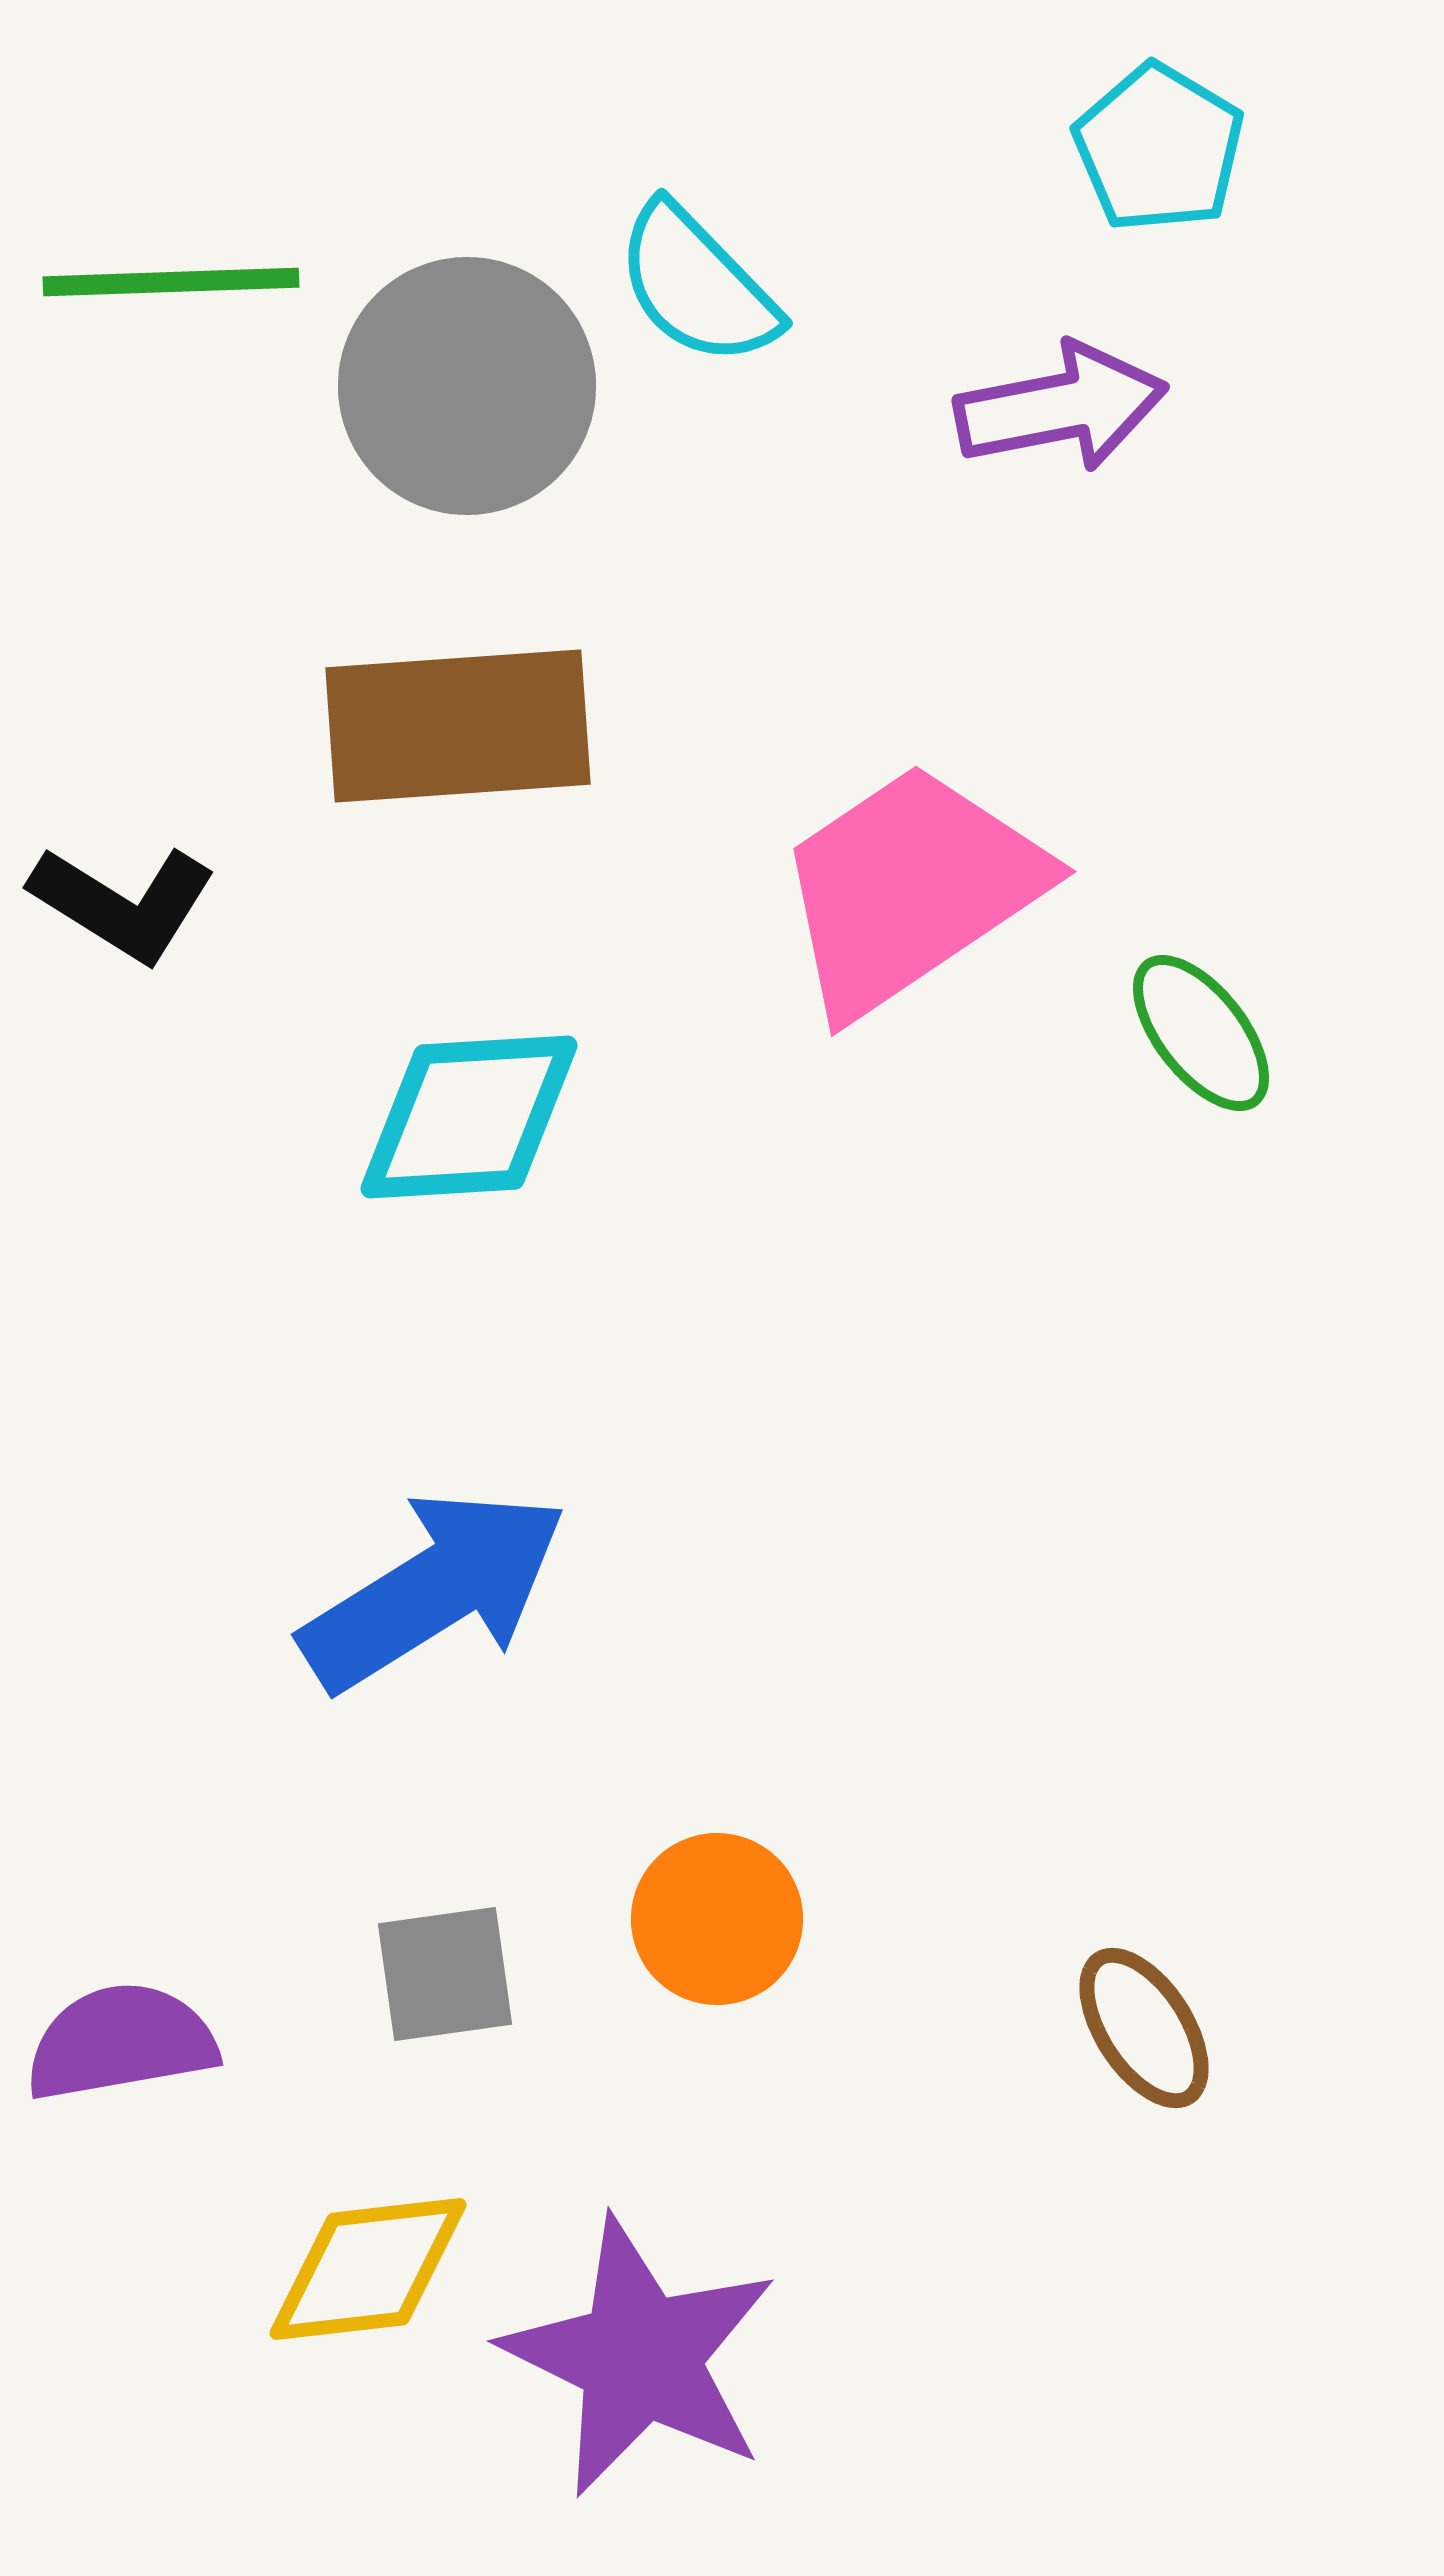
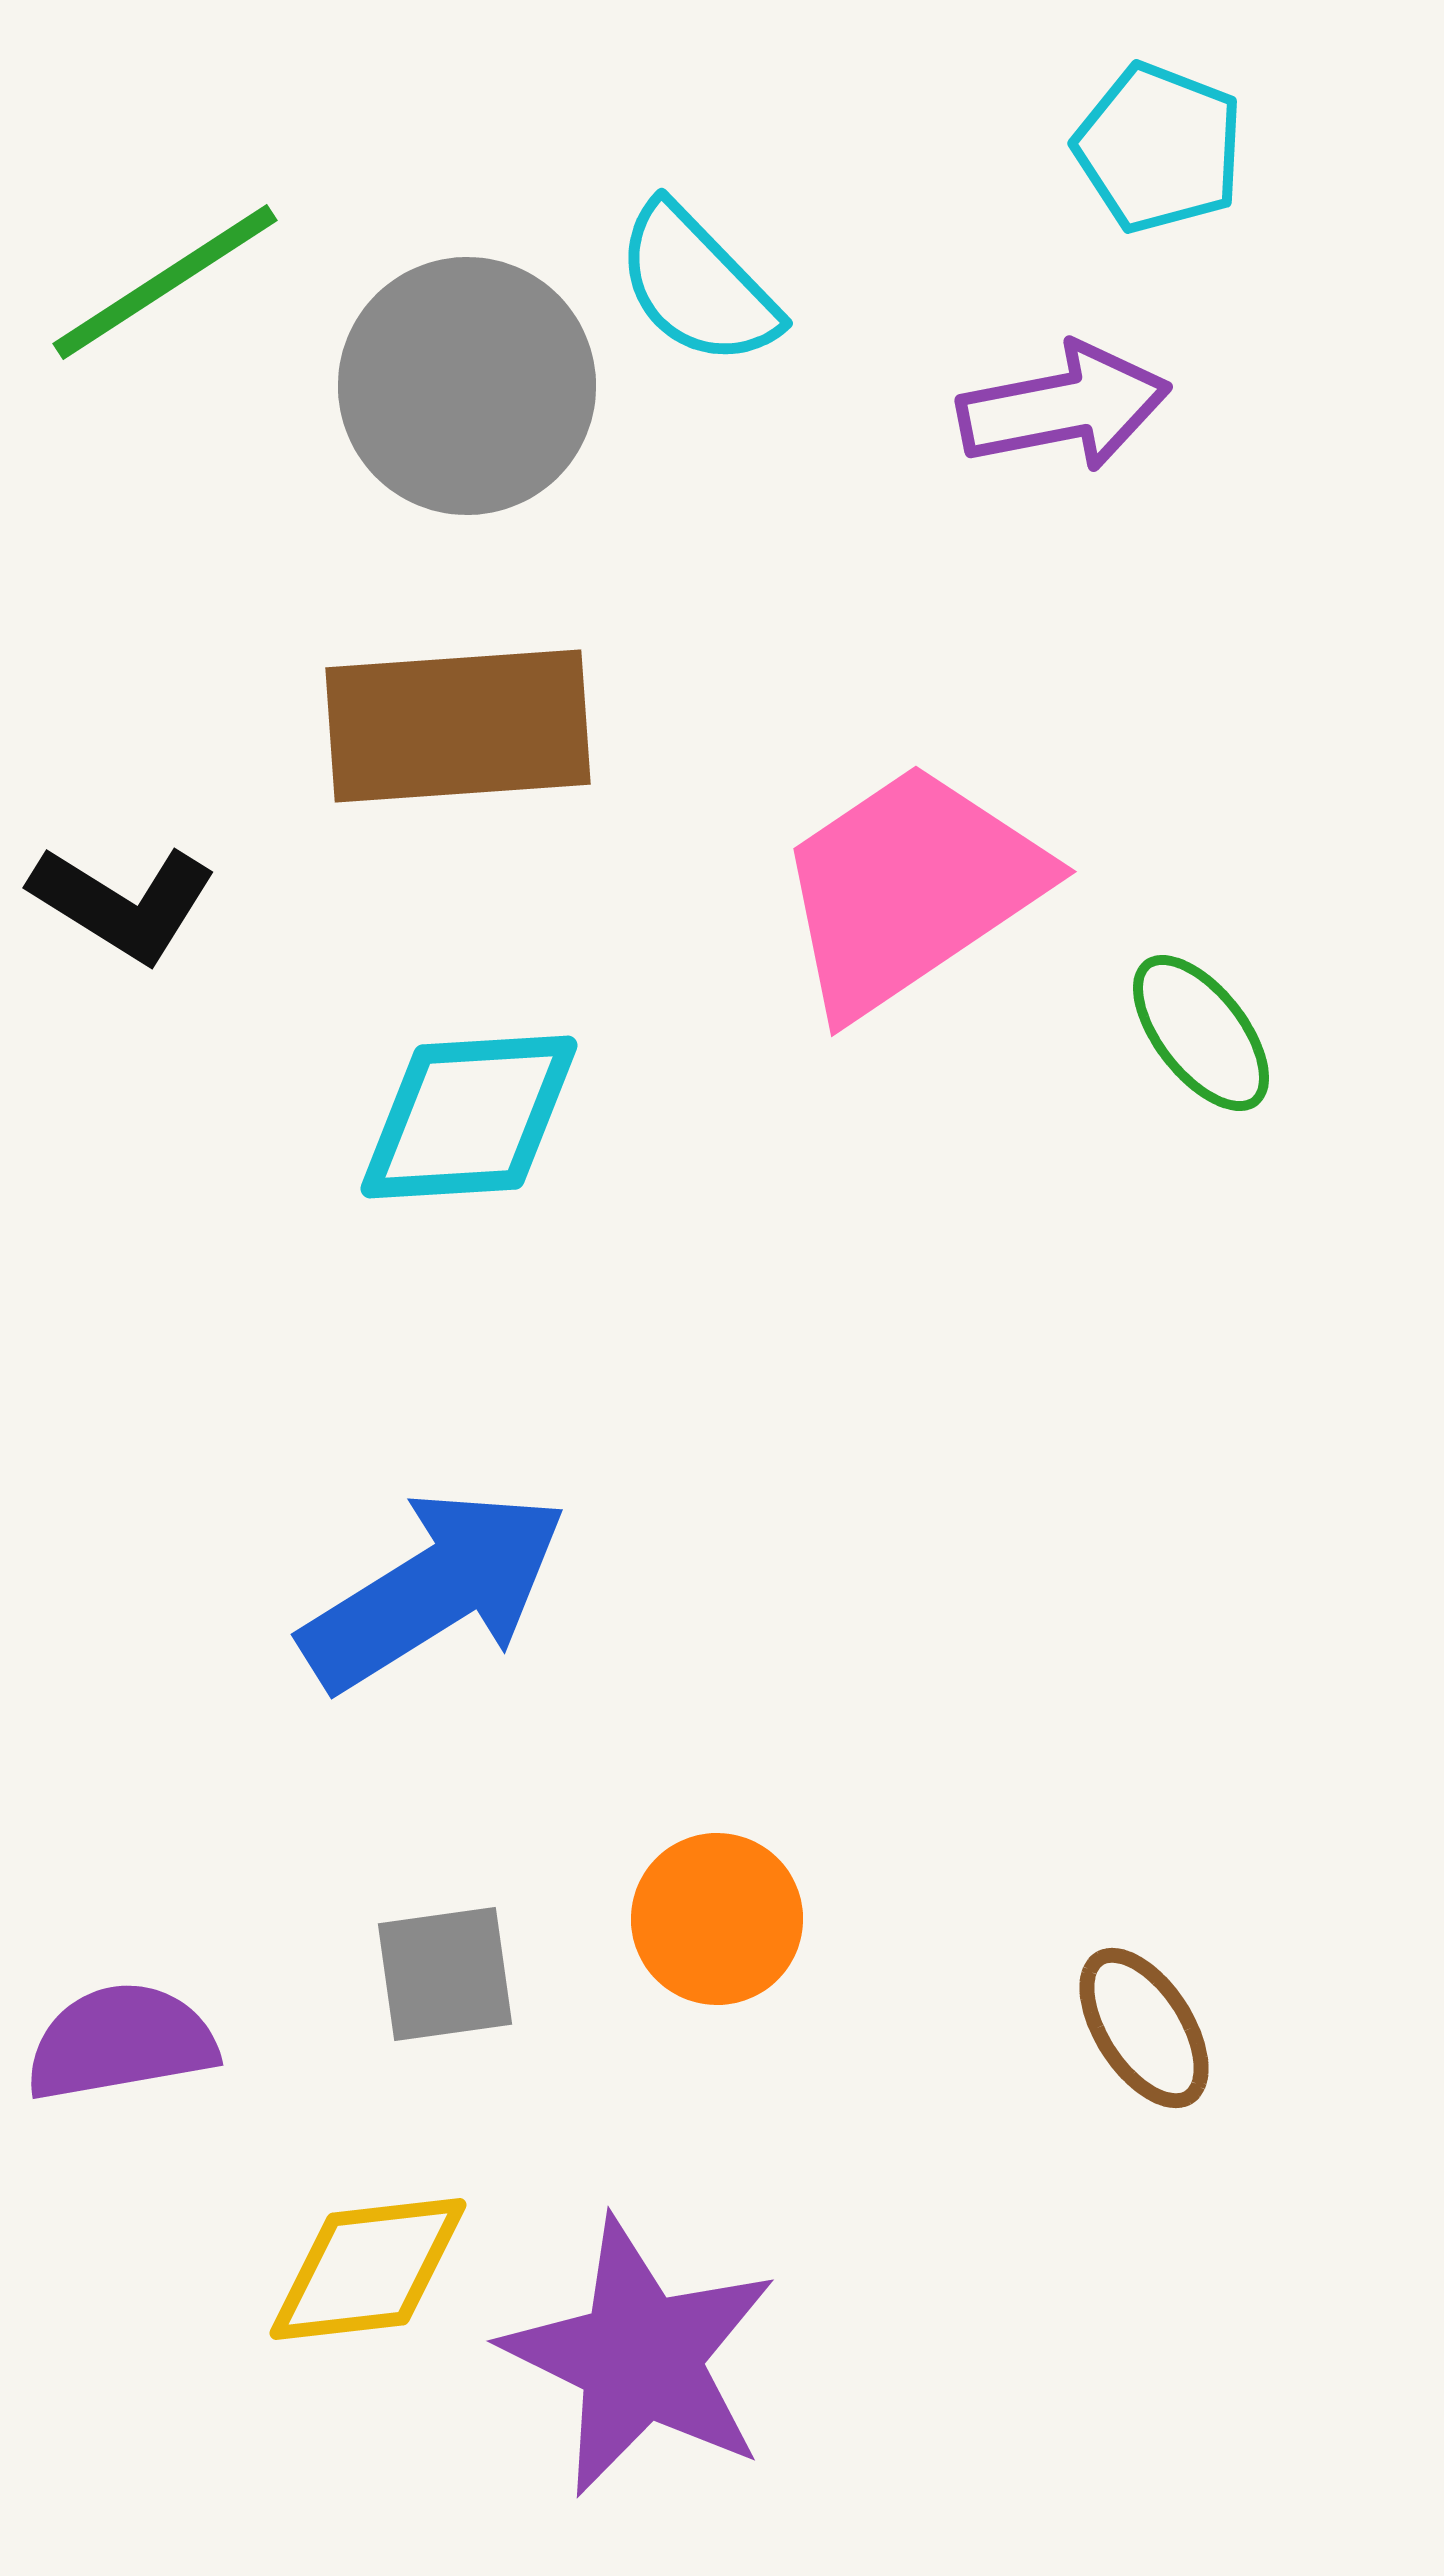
cyan pentagon: rotated 10 degrees counterclockwise
green line: moved 6 px left; rotated 31 degrees counterclockwise
purple arrow: moved 3 px right
